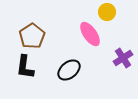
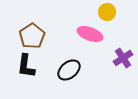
pink ellipse: rotated 35 degrees counterclockwise
black L-shape: moved 1 px right, 1 px up
